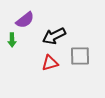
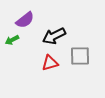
green arrow: rotated 64 degrees clockwise
